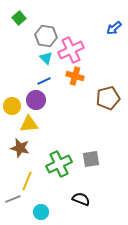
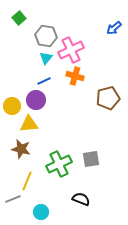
cyan triangle: rotated 24 degrees clockwise
brown star: moved 1 px right, 1 px down
